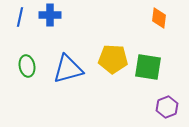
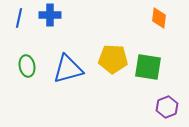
blue line: moved 1 px left, 1 px down
